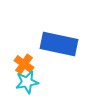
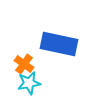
cyan star: moved 2 px right, 1 px down
